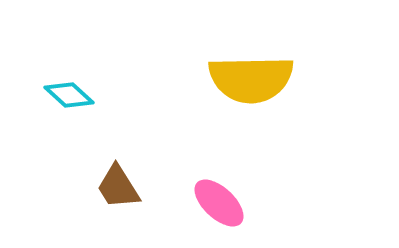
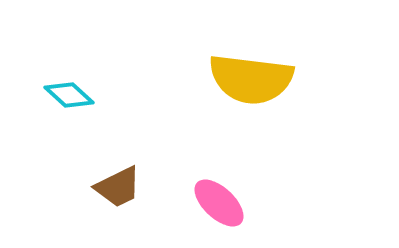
yellow semicircle: rotated 8 degrees clockwise
brown trapezoid: rotated 84 degrees counterclockwise
